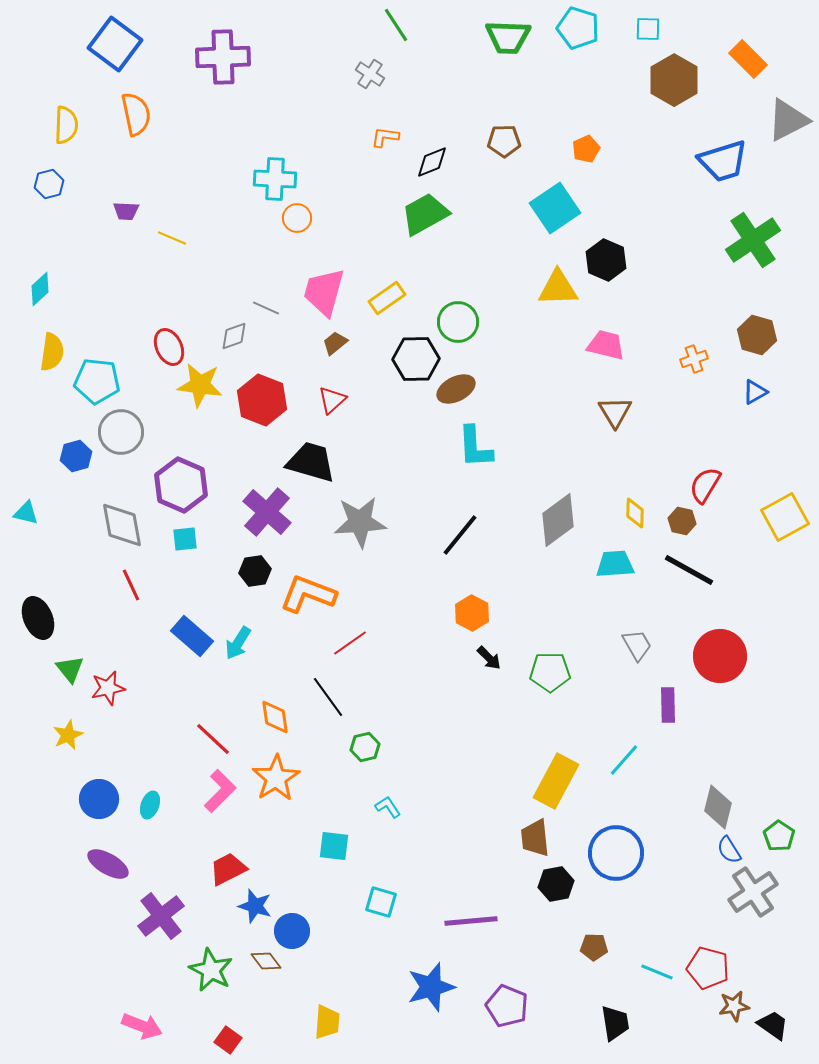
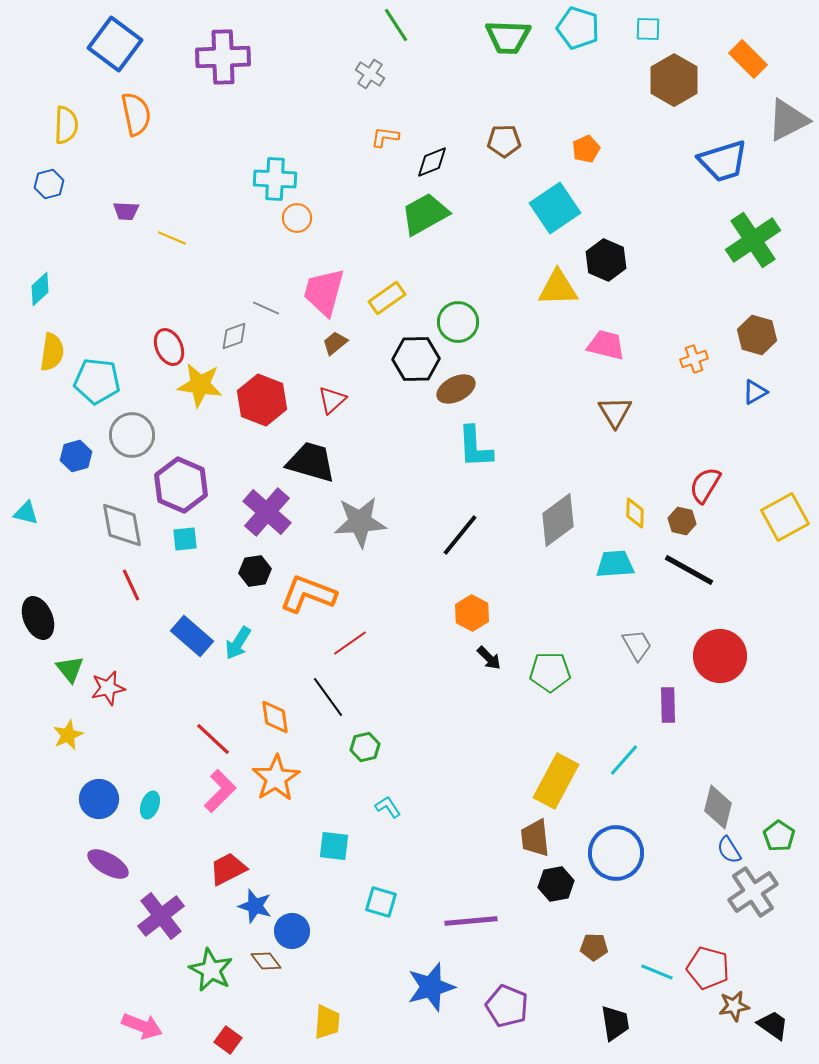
gray circle at (121, 432): moved 11 px right, 3 px down
